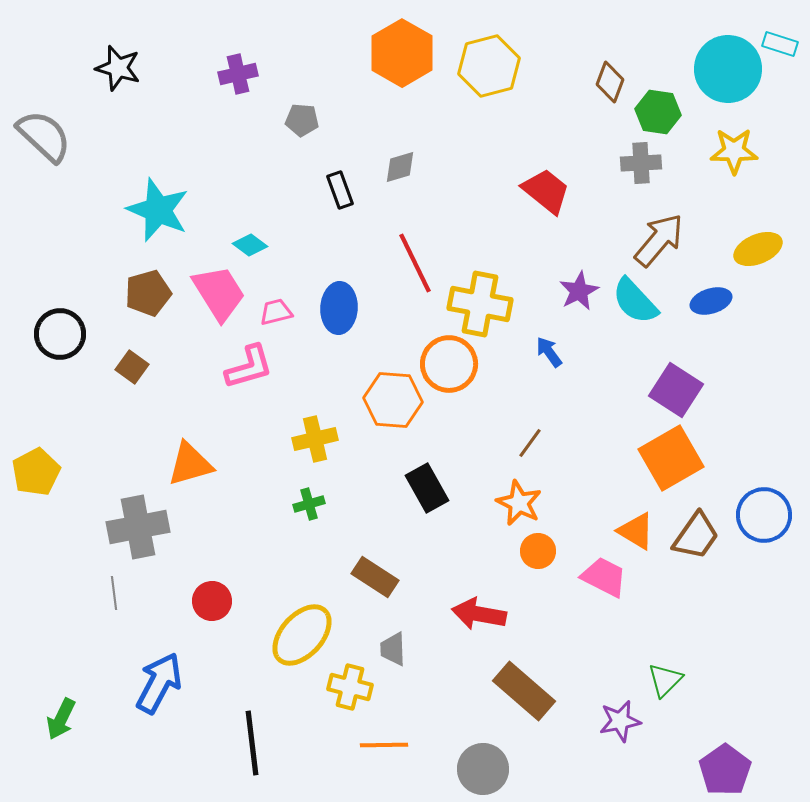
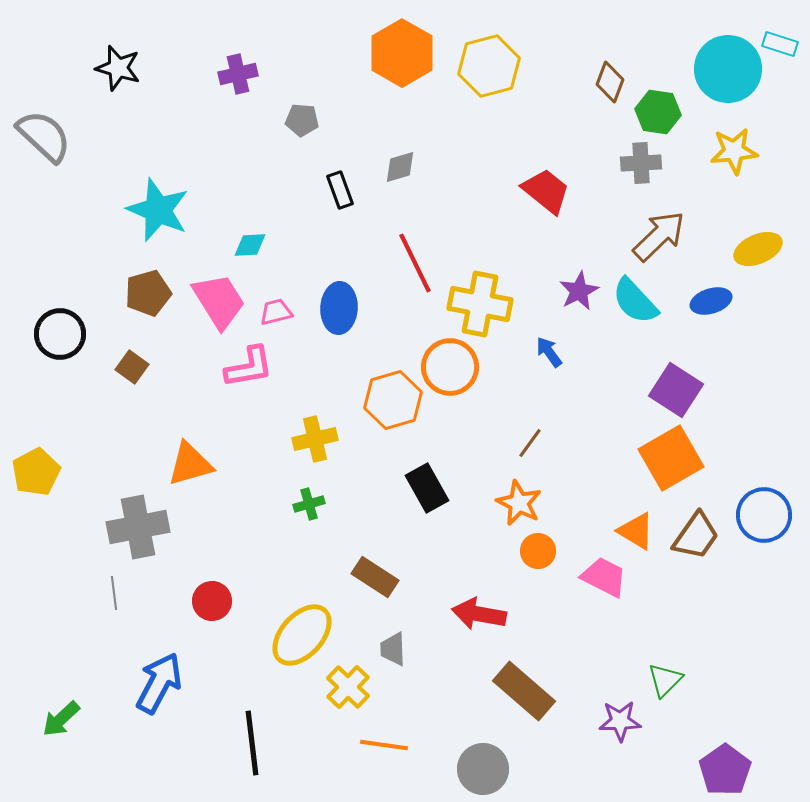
yellow star at (734, 151): rotated 6 degrees counterclockwise
brown arrow at (659, 240): moved 4 px up; rotated 6 degrees clockwise
cyan diamond at (250, 245): rotated 40 degrees counterclockwise
pink trapezoid at (219, 293): moved 8 px down
orange circle at (449, 364): moved 1 px right, 3 px down
pink L-shape at (249, 367): rotated 6 degrees clockwise
orange hexagon at (393, 400): rotated 20 degrees counterclockwise
yellow cross at (350, 687): moved 2 px left; rotated 30 degrees clockwise
green arrow at (61, 719): rotated 21 degrees clockwise
purple star at (620, 721): rotated 9 degrees clockwise
orange line at (384, 745): rotated 9 degrees clockwise
